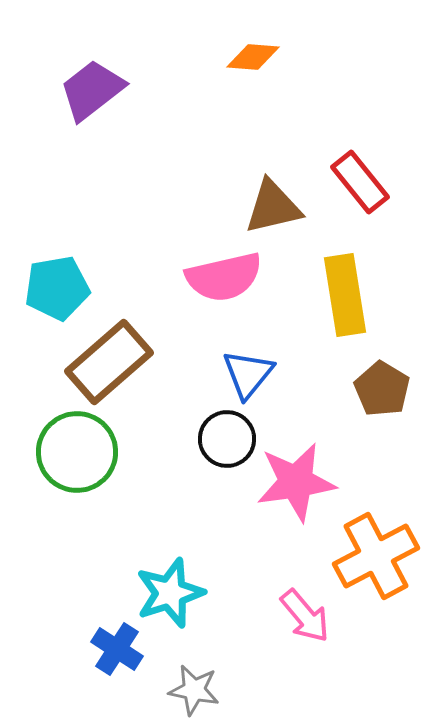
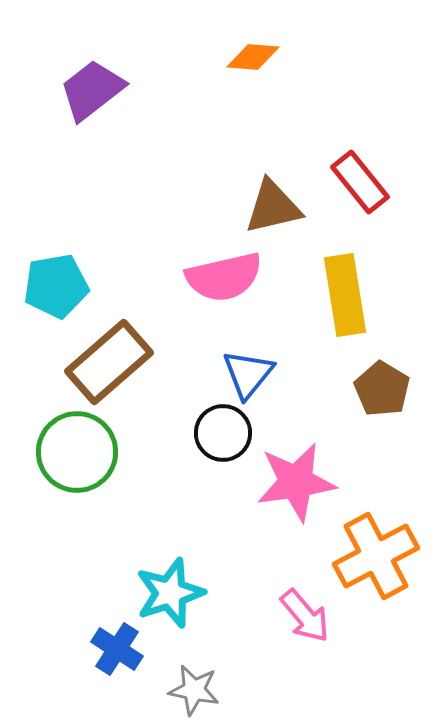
cyan pentagon: moved 1 px left, 2 px up
black circle: moved 4 px left, 6 px up
